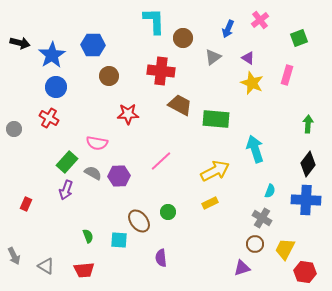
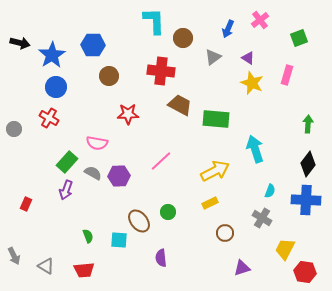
brown circle at (255, 244): moved 30 px left, 11 px up
